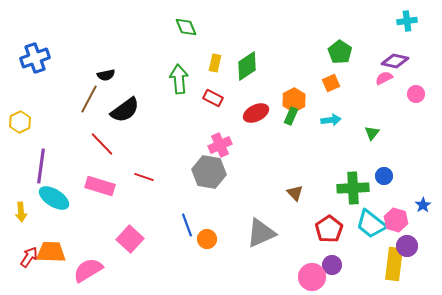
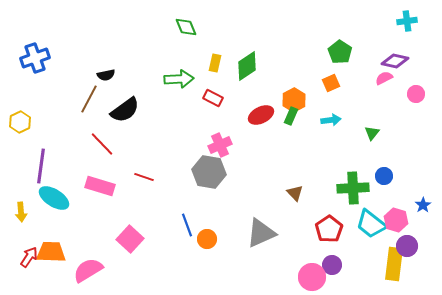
green arrow at (179, 79): rotated 92 degrees clockwise
red ellipse at (256, 113): moved 5 px right, 2 px down
